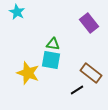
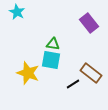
black line: moved 4 px left, 6 px up
